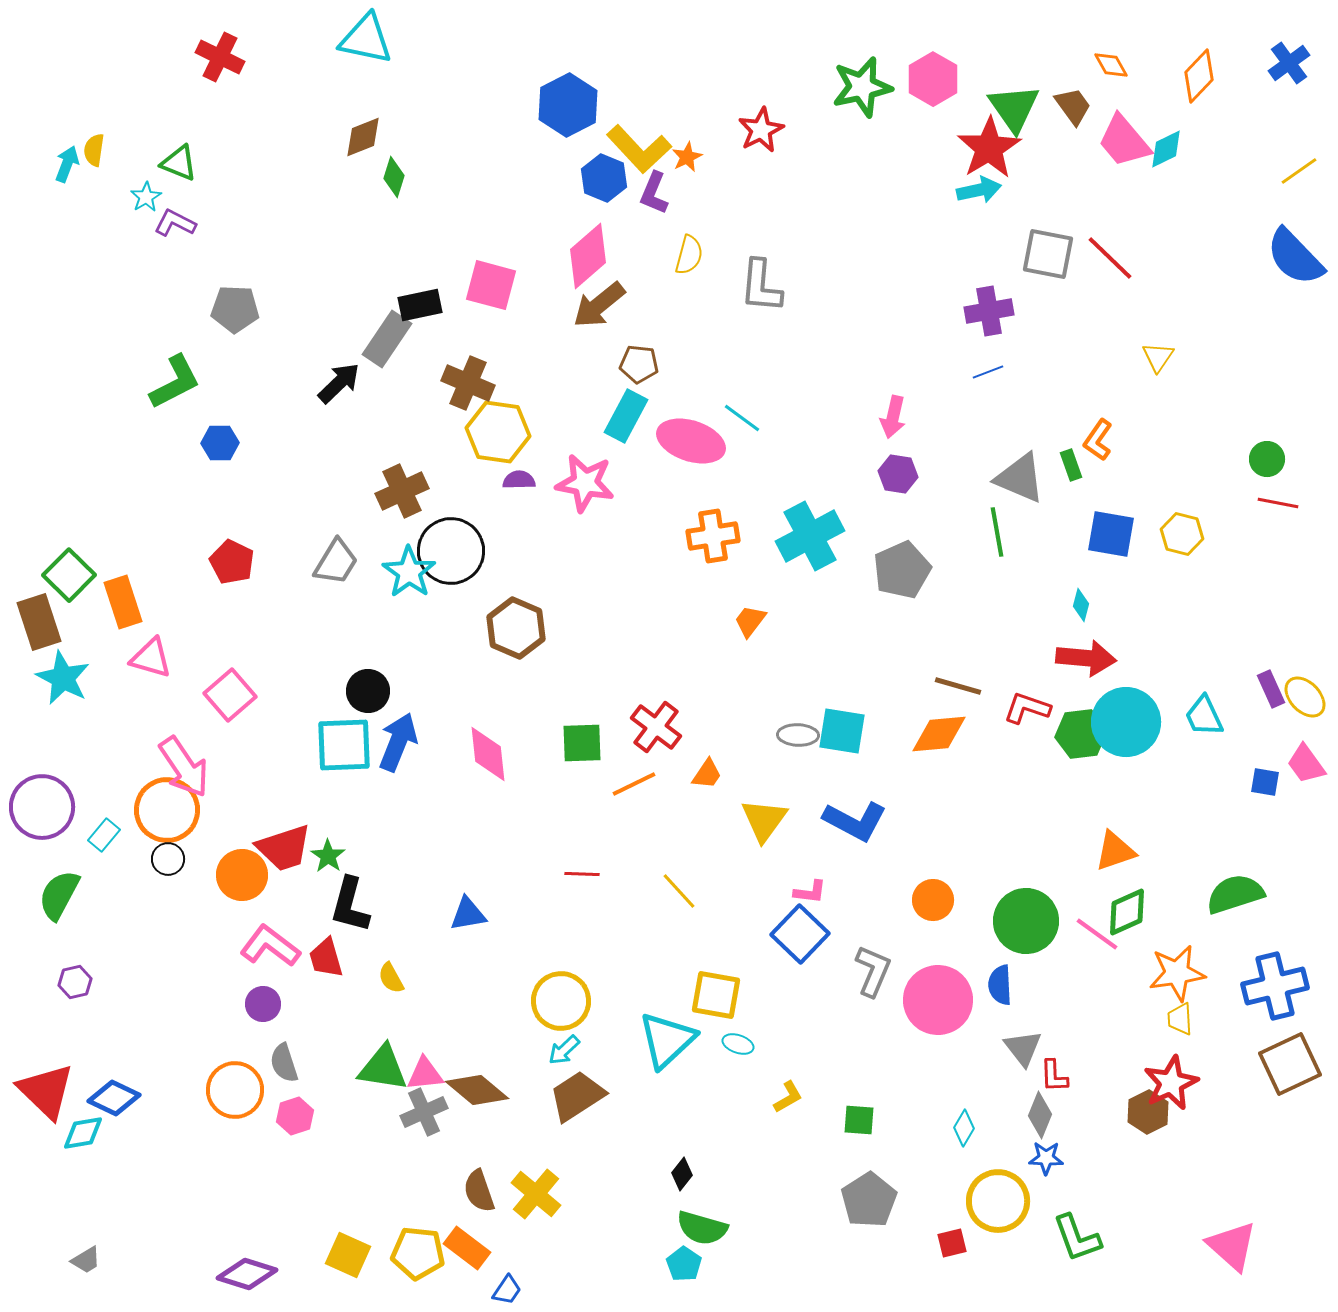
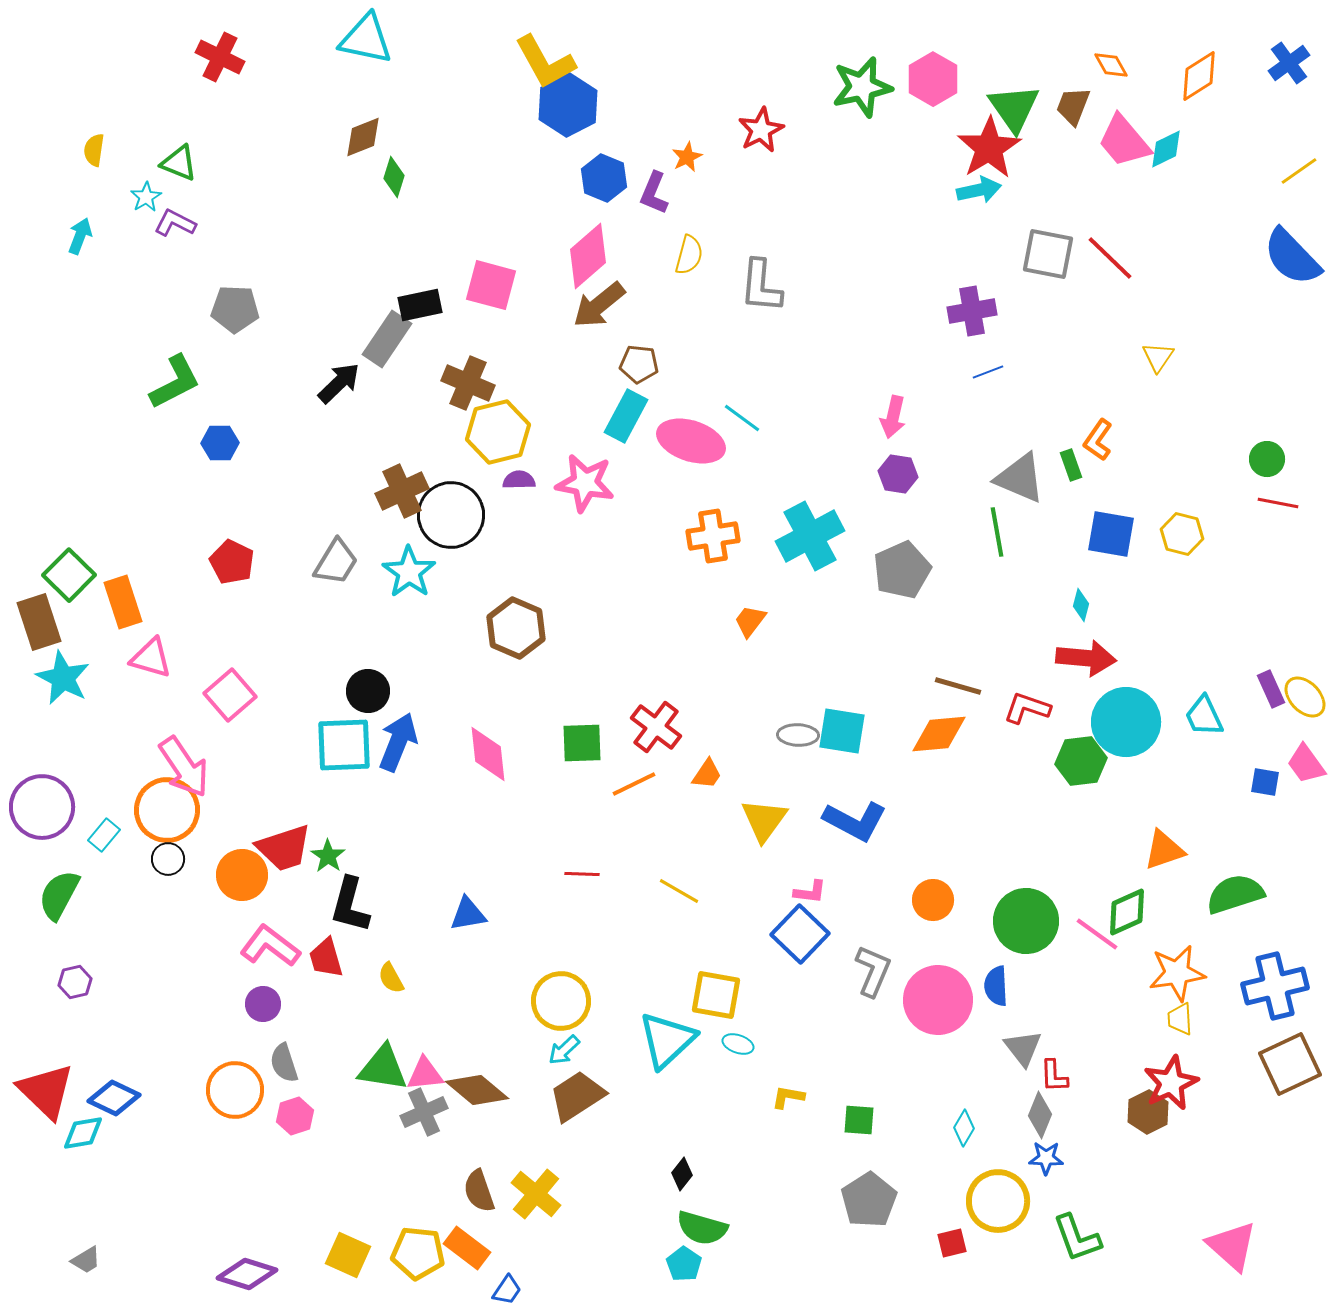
orange diamond at (1199, 76): rotated 14 degrees clockwise
brown trapezoid at (1073, 106): rotated 123 degrees counterclockwise
yellow L-shape at (639, 149): moved 94 px left, 87 px up; rotated 14 degrees clockwise
cyan arrow at (67, 164): moved 13 px right, 72 px down
blue semicircle at (1295, 257): moved 3 px left
purple cross at (989, 311): moved 17 px left
yellow hexagon at (498, 432): rotated 22 degrees counterclockwise
black circle at (451, 551): moved 36 px up
green hexagon at (1081, 734): moved 27 px down
orange triangle at (1115, 851): moved 49 px right, 1 px up
yellow line at (679, 891): rotated 18 degrees counterclockwise
blue semicircle at (1000, 985): moved 4 px left, 1 px down
yellow L-shape at (788, 1097): rotated 140 degrees counterclockwise
